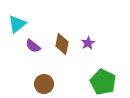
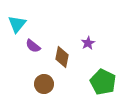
cyan triangle: rotated 12 degrees counterclockwise
brown diamond: moved 13 px down
